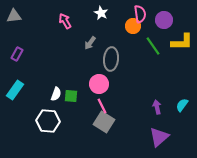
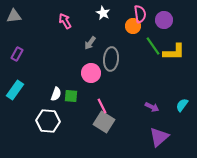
white star: moved 2 px right
yellow L-shape: moved 8 px left, 10 px down
pink circle: moved 8 px left, 11 px up
purple arrow: moved 5 px left; rotated 128 degrees clockwise
